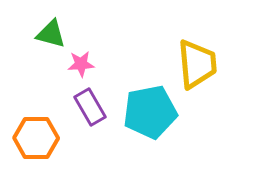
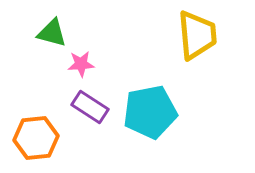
green triangle: moved 1 px right, 1 px up
yellow trapezoid: moved 29 px up
purple rectangle: rotated 27 degrees counterclockwise
orange hexagon: rotated 6 degrees counterclockwise
